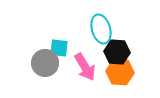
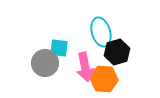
cyan ellipse: moved 3 px down
black hexagon: rotated 20 degrees counterclockwise
pink arrow: rotated 20 degrees clockwise
orange hexagon: moved 16 px left, 7 px down
